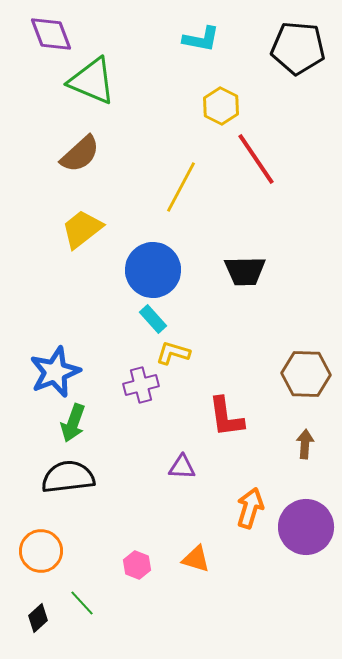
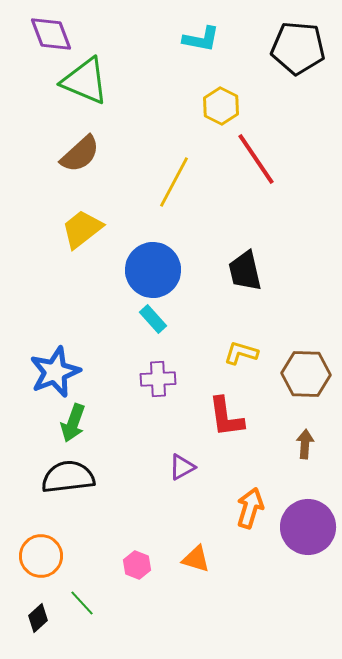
green triangle: moved 7 px left
yellow line: moved 7 px left, 5 px up
black trapezoid: rotated 78 degrees clockwise
yellow L-shape: moved 68 px right
purple cross: moved 17 px right, 6 px up; rotated 12 degrees clockwise
purple triangle: rotated 32 degrees counterclockwise
purple circle: moved 2 px right
orange circle: moved 5 px down
